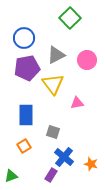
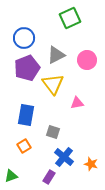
green square: rotated 20 degrees clockwise
purple pentagon: rotated 10 degrees counterclockwise
blue rectangle: rotated 10 degrees clockwise
purple rectangle: moved 2 px left, 2 px down
